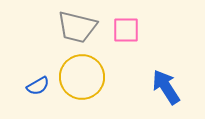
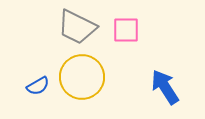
gray trapezoid: rotated 12 degrees clockwise
blue arrow: moved 1 px left
